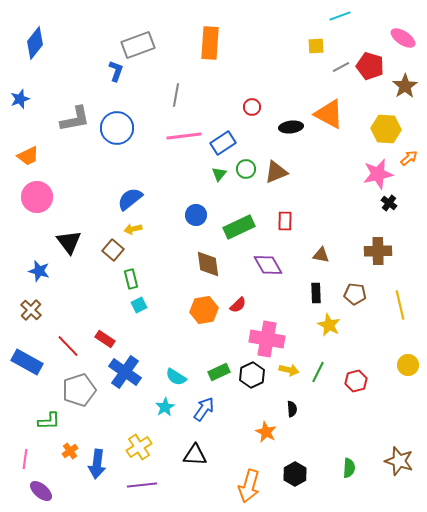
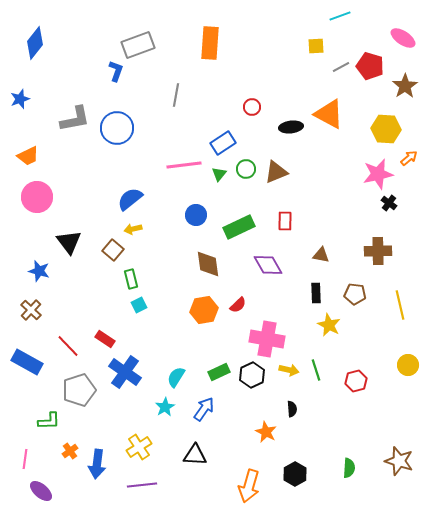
pink line at (184, 136): moved 29 px down
green line at (318, 372): moved 2 px left, 2 px up; rotated 45 degrees counterclockwise
cyan semicircle at (176, 377): rotated 90 degrees clockwise
